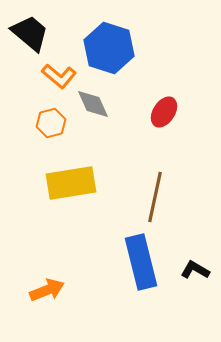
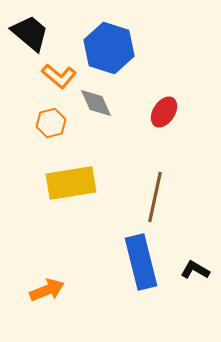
gray diamond: moved 3 px right, 1 px up
